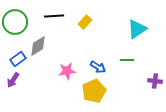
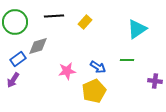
gray diamond: rotated 15 degrees clockwise
